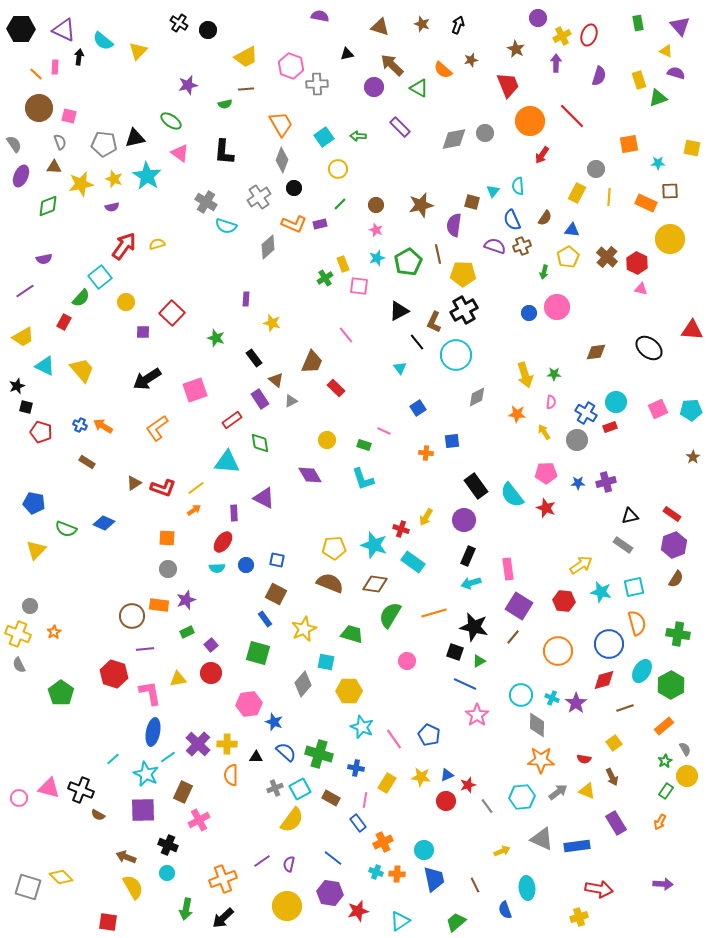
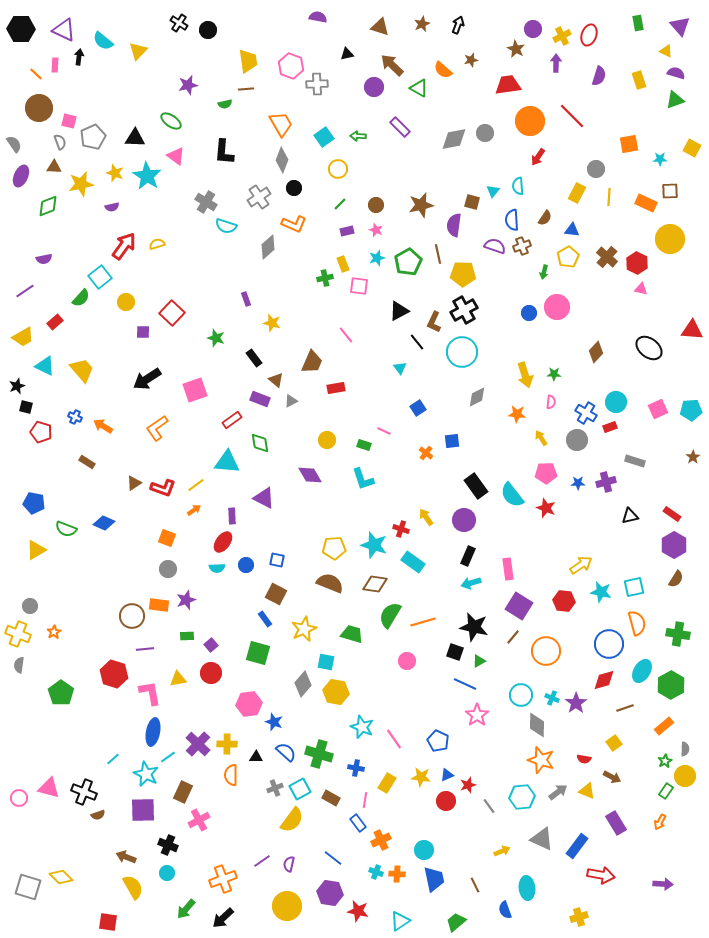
purple semicircle at (320, 16): moved 2 px left, 1 px down
purple circle at (538, 18): moved 5 px left, 11 px down
brown star at (422, 24): rotated 28 degrees clockwise
yellow trapezoid at (246, 57): moved 2 px right, 4 px down; rotated 70 degrees counterclockwise
pink rectangle at (55, 67): moved 2 px up
red trapezoid at (508, 85): rotated 76 degrees counterclockwise
green triangle at (658, 98): moved 17 px right, 2 px down
pink square at (69, 116): moved 5 px down
black triangle at (135, 138): rotated 15 degrees clockwise
gray pentagon at (104, 144): moved 11 px left, 7 px up; rotated 30 degrees counterclockwise
yellow square at (692, 148): rotated 18 degrees clockwise
pink triangle at (180, 153): moved 4 px left, 3 px down
red arrow at (542, 155): moved 4 px left, 2 px down
cyan star at (658, 163): moved 2 px right, 4 px up
yellow star at (114, 179): moved 1 px right, 6 px up
blue semicircle at (512, 220): rotated 20 degrees clockwise
purple rectangle at (320, 224): moved 27 px right, 7 px down
green cross at (325, 278): rotated 21 degrees clockwise
purple rectangle at (246, 299): rotated 24 degrees counterclockwise
red rectangle at (64, 322): moved 9 px left; rotated 21 degrees clockwise
brown diamond at (596, 352): rotated 40 degrees counterclockwise
cyan circle at (456, 355): moved 6 px right, 3 px up
red rectangle at (336, 388): rotated 54 degrees counterclockwise
purple rectangle at (260, 399): rotated 36 degrees counterclockwise
blue cross at (80, 425): moved 5 px left, 8 px up
yellow arrow at (544, 432): moved 3 px left, 6 px down
orange cross at (426, 453): rotated 32 degrees clockwise
yellow line at (196, 488): moved 3 px up
purple rectangle at (234, 513): moved 2 px left, 3 px down
yellow arrow at (426, 517): rotated 114 degrees clockwise
orange square at (167, 538): rotated 18 degrees clockwise
gray rectangle at (623, 545): moved 12 px right, 84 px up; rotated 18 degrees counterclockwise
purple hexagon at (674, 545): rotated 10 degrees counterclockwise
yellow triangle at (36, 550): rotated 15 degrees clockwise
orange line at (434, 613): moved 11 px left, 9 px down
green rectangle at (187, 632): moved 4 px down; rotated 24 degrees clockwise
orange circle at (558, 651): moved 12 px left
gray semicircle at (19, 665): rotated 35 degrees clockwise
yellow hexagon at (349, 691): moved 13 px left, 1 px down; rotated 10 degrees clockwise
blue pentagon at (429, 735): moved 9 px right, 6 px down
gray semicircle at (685, 749): rotated 32 degrees clockwise
orange star at (541, 760): rotated 16 degrees clockwise
yellow circle at (687, 776): moved 2 px left
brown arrow at (612, 777): rotated 36 degrees counterclockwise
black cross at (81, 790): moved 3 px right, 2 px down
gray line at (487, 806): moved 2 px right
brown semicircle at (98, 815): rotated 48 degrees counterclockwise
orange cross at (383, 842): moved 2 px left, 2 px up
blue rectangle at (577, 846): rotated 45 degrees counterclockwise
red arrow at (599, 889): moved 2 px right, 14 px up
green arrow at (186, 909): rotated 30 degrees clockwise
red star at (358, 911): rotated 25 degrees clockwise
